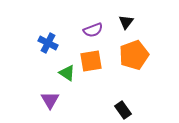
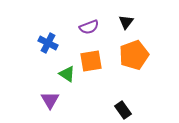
purple semicircle: moved 4 px left, 3 px up
green triangle: moved 1 px down
